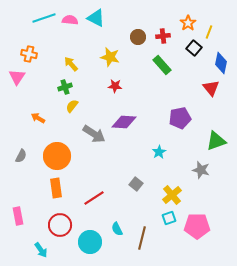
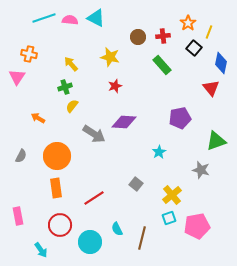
red star: rotated 24 degrees counterclockwise
pink pentagon: rotated 10 degrees counterclockwise
